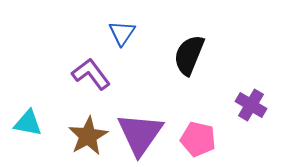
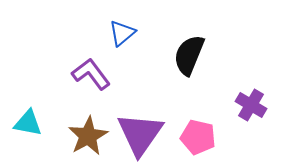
blue triangle: rotated 16 degrees clockwise
pink pentagon: moved 2 px up
